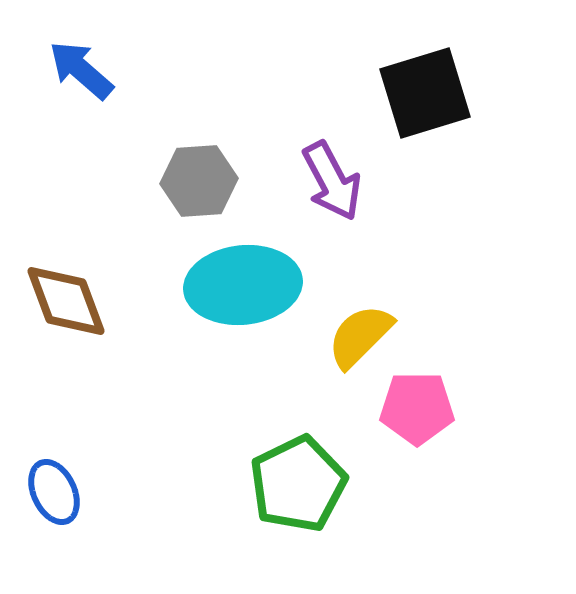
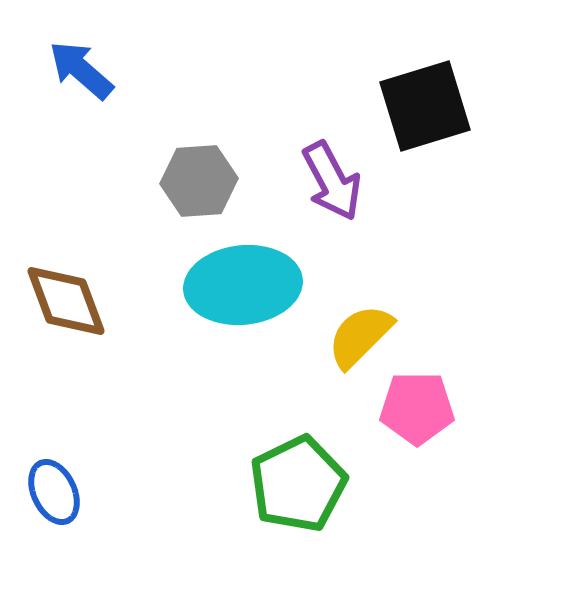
black square: moved 13 px down
